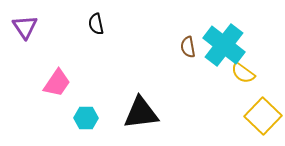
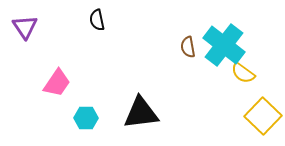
black semicircle: moved 1 px right, 4 px up
